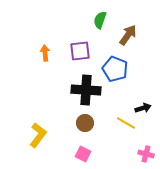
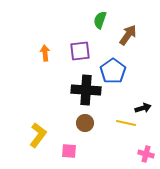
blue pentagon: moved 2 px left, 2 px down; rotated 15 degrees clockwise
yellow line: rotated 18 degrees counterclockwise
pink square: moved 14 px left, 3 px up; rotated 21 degrees counterclockwise
